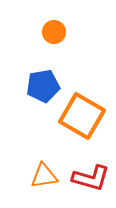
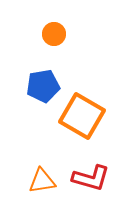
orange circle: moved 2 px down
orange triangle: moved 2 px left, 5 px down
